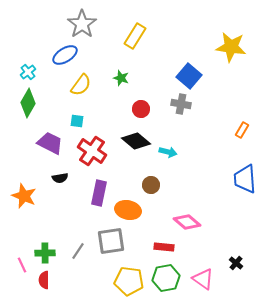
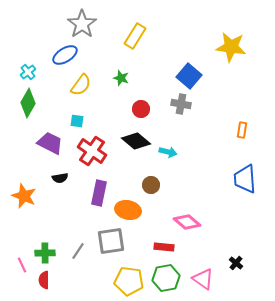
orange rectangle: rotated 21 degrees counterclockwise
